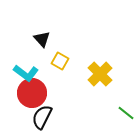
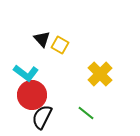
yellow square: moved 16 px up
red circle: moved 2 px down
green line: moved 40 px left
